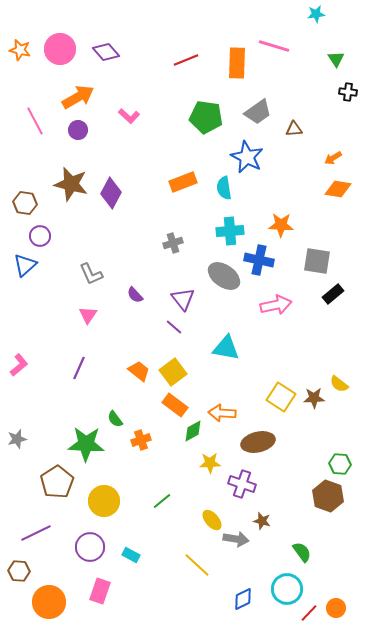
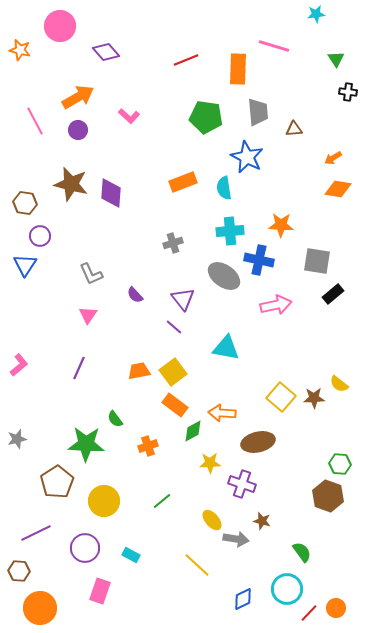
pink circle at (60, 49): moved 23 px up
orange rectangle at (237, 63): moved 1 px right, 6 px down
gray trapezoid at (258, 112): rotated 60 degrees counterclockwise
purple diamond at (111, 193): rotated 24 degrees counterclockwise
blue triangle at (25, 265): rotated 15 degrees counterclockwise
orange trapezoid at (139, 371): rotated 50 degrees counterclockwise
yellow square at (281, 397): rotated 8 degrees clockwise
orange cross at (141, 440): moved 7 px right, 6 px down
purple circle at (90, 547): moved 5 px left, 1 px down
orange circle at (49, 602): moved 9 px left, 6 px down
